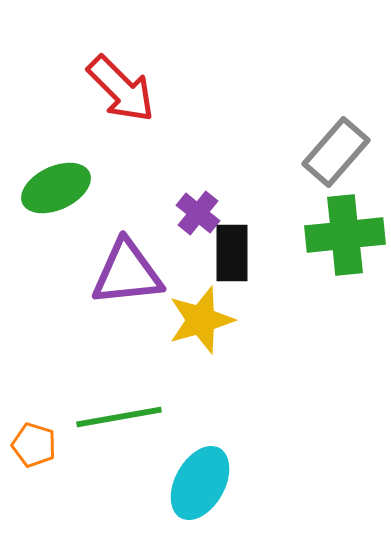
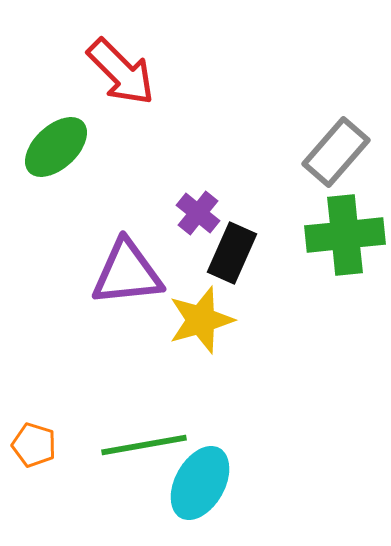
red arrow: moved 17 px up
green ellipse: moved 41 px up; rotated 18 degrees counterclockwise
black rectangle: rotated 24 degrees clockwise
green line: moved 25 px right, 28 px down
